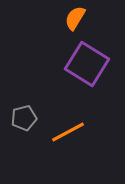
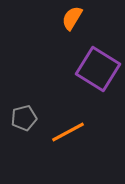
orange semicircle: moved 3 px left
purple square: moved 11 px right, 5 px down
